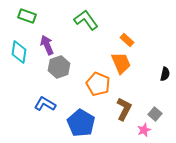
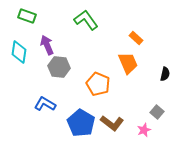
orange rectangle: moved 9 px right, 2 px up
orange trapezoid: moved 7 px right
gray hexagon: rotated 25 degrees clockwise
brown L-shape: moved 12 px left, 14 px down; rotated 100 degrees clockwise
gray square: moved 2 px right, 2 px up
